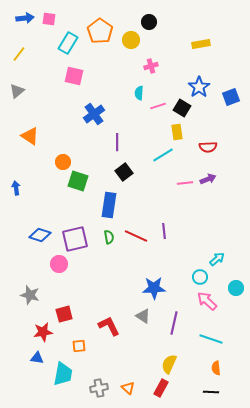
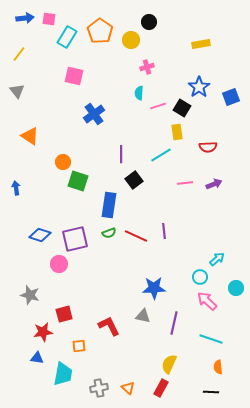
cyan rectangle at (68, 43): moved 1 px left, 6 px up
pink cross at (151, 66): moved 4 px left, 1 px down
gray triangle at (17, 91): rotated 28 degrees counterclockwise
purple line at (117, 142): moved 4 px right, 12 px down
cyan line at (163, 155): moved 2 px left
black square at (124, 172): moved 10 px right, 8 px down
purple arrow at (208, 179): moved 6 px right, 5 px down
green semicircle at (109, 237): moved 4 px up; rotated 80 degrees clockwise
gray triangle at (143, 316): rotated 21 degrees counterclockwise
orange semicircle at (216, 368): moved 2 px right, 1 px up
